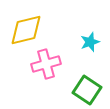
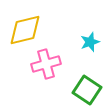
yellow diamond: moved 1 px left
